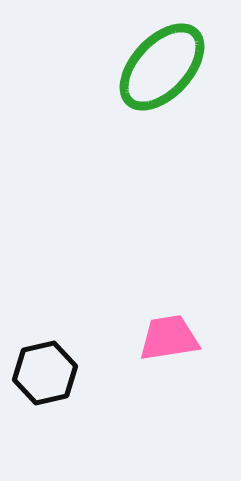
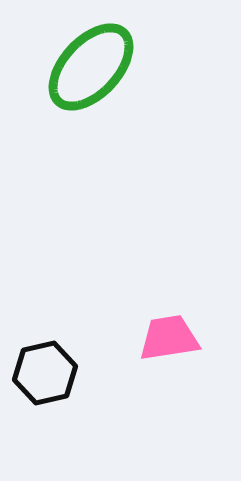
green ellipse: moved 71 px left
